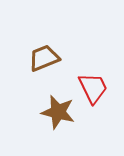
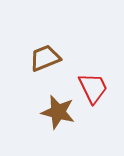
brown trapezoid: moved 1 px right
